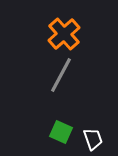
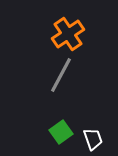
orange cross: moved 4 px right; rotated 8 degrees clockwise
green square: rotated 30 degrees clockwise
